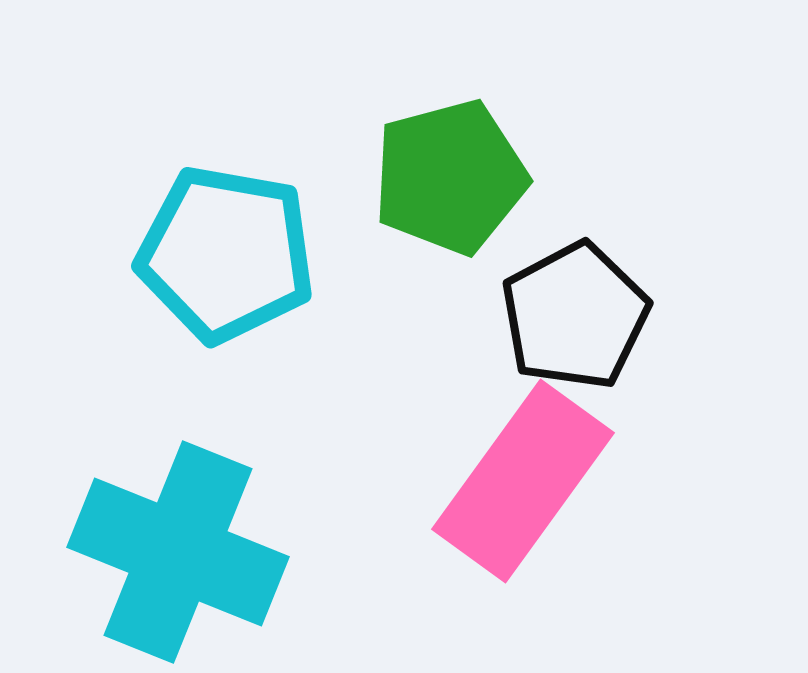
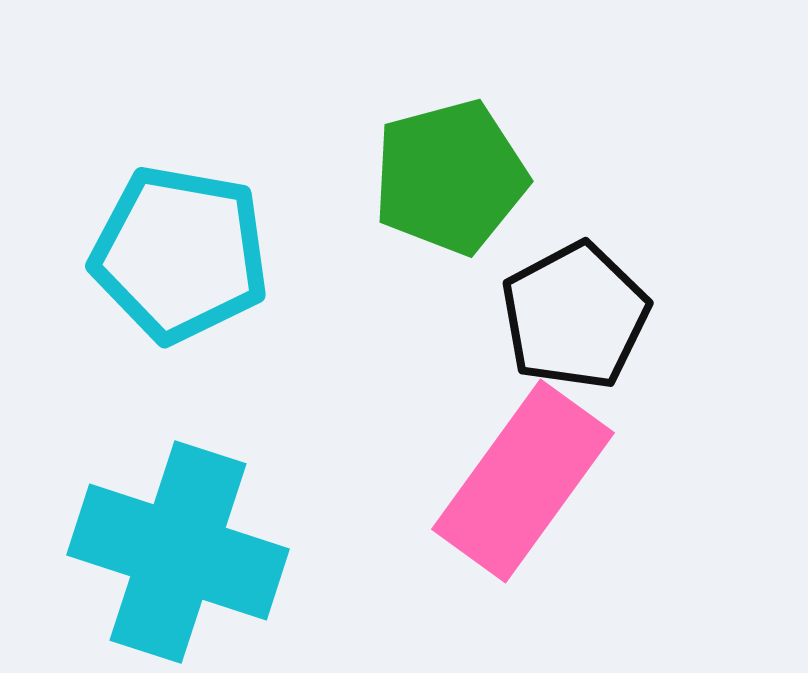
cyan pentagon: moved 46 px left
cyan cross: rotated 4 degrees counterclockwise
